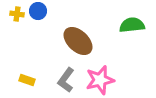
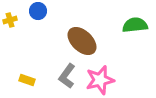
yellow cross: moved 7 px left, 6 px down; rotated 24 degrees counterclockwise
green semicircle: moved 3 px right
brown ellipse: moved 4 px right
gray L-shape: moved 1 px right, 4 px up
